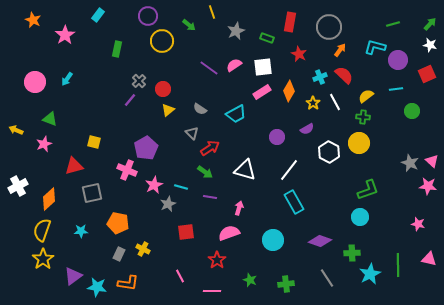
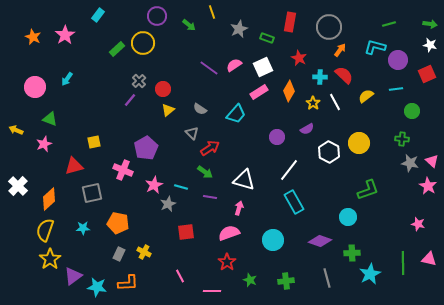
purple circle at (148, 16): moved 9 px right
orange star at (33, 20): moved 17 px down
green line at (393, 24): moved 4 px left
green arrow at (430, 24): rotated 56 degrees clockwise
gray star at (236, 31): moved 3 px right, 2 px up
yellow circle at (162, 41): moved 19 px left, 2 px down
green rectangle at (117, 49): rotated 35 degrees clockwise
red star at (299, 54): moved 4 px down
white square at (263, 67): rotated 18 degrees counterclockwise
cyan cross at (320, 77): rotated 24 degrees clockwise
pink circle at (35, 82): moved 5 px down
pink rectangle at (262, 92): moved 3 px left
cyan trapezoid at (236, 114): rotated 20 degrees counterclockwise
green cross at (363, 117): moved 39 px right, 22 px down
yellow square at (94, 142): rotated 24 degrees counterclockwise
gray star at (410, 163): rotated 12 degrees counterclockwise
pink cross at (127, 170): moved 4 px left
white triangle at (245, 170): moved 1 px left, 10 px down
white cross at (18, 186): rotated 18 degrees counterclockwise
pink star at (428, 186): rotated 24 degrees clockwise
cyan circle at (360, 217): moved 12 px left
yellow semicircle at (42, 230): moved 3 px right
cyan star at (81, 231): moved 2 px right, 3 px up
yellow cross at (143, 249): moved 1 px right, 3 px down
yellow star at (43, 259): moved 7 px right
red star at (217, 260): moved 10 px right, 2 px down
green line at (398, 265): moved 5 px right, 2 px up
gray line at (327, 278): rotated 18 degrees clockwise
orange L-shape at (128, 283): rotated 10 degrees counterclockwise
green cross at (286, 284): moved 3 px up
